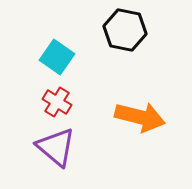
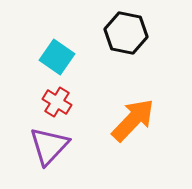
black hexagon: moved 1 px right, 3 px down
orange arrow: moved 7 px left, 3 px down; rotated 60 degrees counterclockwise
purple triangle: moved 7 px left, 1 px up; rotated 33 degrees clockwise
